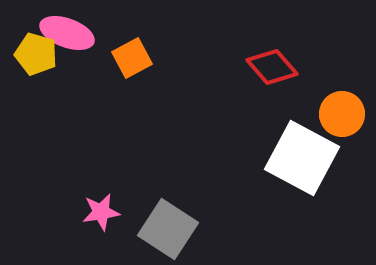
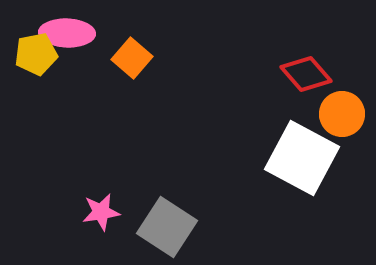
pink ellipse: rotated 18 degrees counterclockwise
yellow pentagon: rotated 27 degrees counterclockwise
orange square: rotated 21 degrees counterclockwise
red diamond: moved 34 px right, 7 px down
gray square: moved 1 px left, 2 px up
